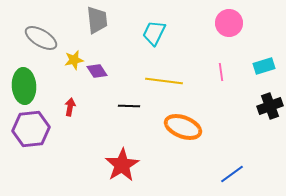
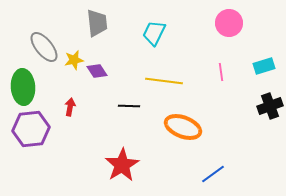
gray trapezoid: moved 3 px down
gray ellipse: moved 3 px right, 9 px down; rotated 20 degrees clockwise
green ellipse: moved 1 px left, 1 px down
blue line: moved 19 px left
